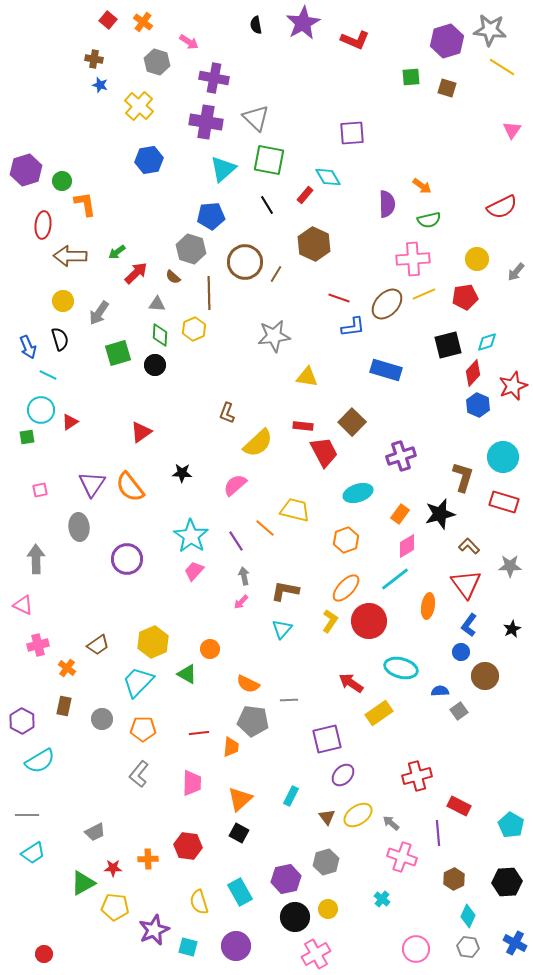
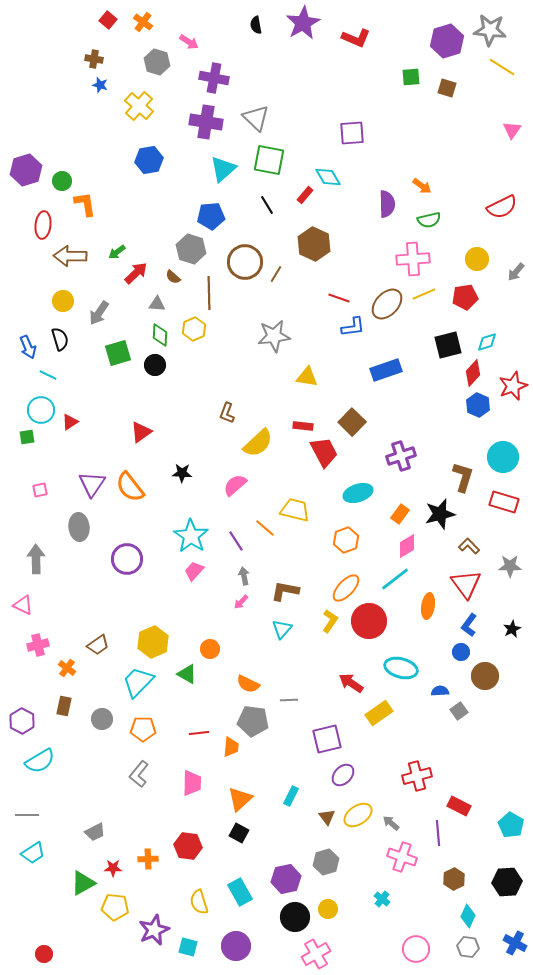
red L-shape at (355, 40): moved 1 px right, 2 px up
blue rectangle at (386, 370): rotated 36 degrees counterclockwise
